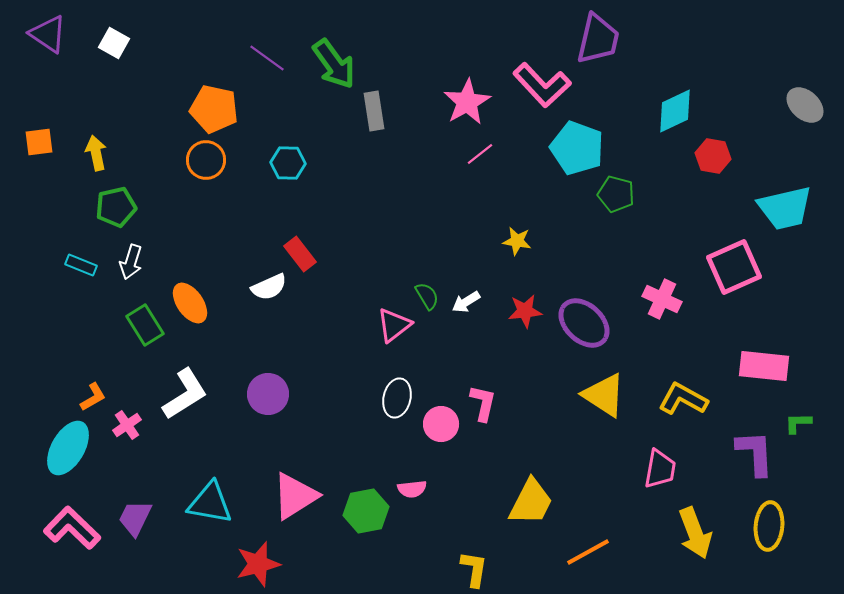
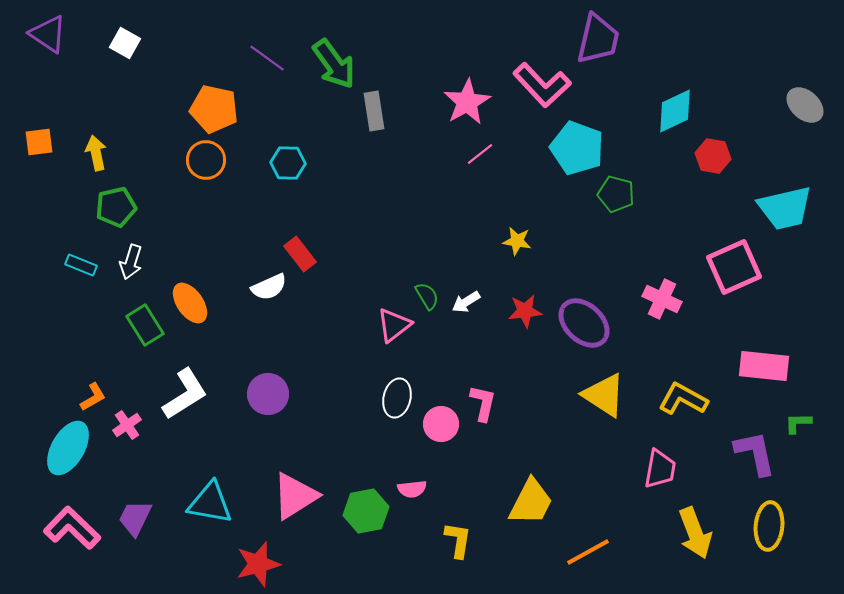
white square at (114, 43): moved 11 px right
purple L-shape at (755, 453): rotated 9 degrees counterclockwise
yellow L-shape at (474, 569): moved 16 px left, 29 px up
